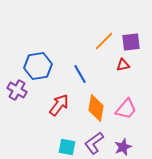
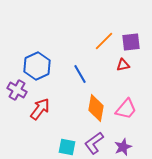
blue hexagon: moved 1 px left; rotated 16 degrees counterclockwise
red arrow: moved 19 px left, 4 px down
